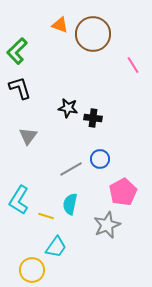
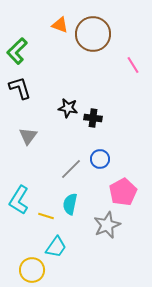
gray line: rotated 15 degrees counterclockwise
